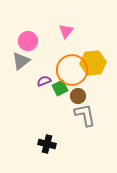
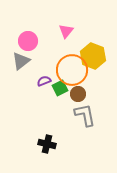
yellow hexagon: moved 7 px up; rotated 25 degrees clockwise
brown circle: moved 2 px up
